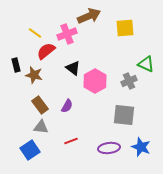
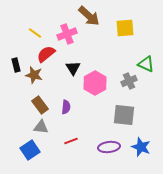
brown arrow: rotated 65 degrees clockwise
red semicircle: moved 3 px down
black triangle: rotated 21 degrees clockwise
pink hexagon: moved 2 px down
purple semicircle: moved 1 px left, 1 px down; rotated 24 degrees counterclockwise
purple ellipse: moved 1 px up
